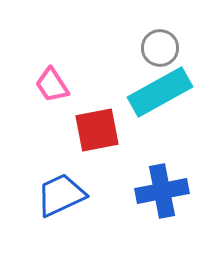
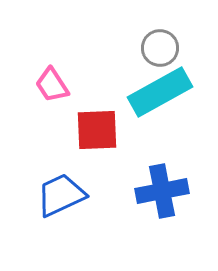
red square: rotated 9 degrees clockwise
